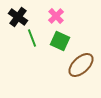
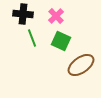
black cross: moved 5 px right, 3 px up; rotated 30 degrees counterclockwise
green square: moved 1 px right
brown ellipse: rotated 8 degrees clockwise
